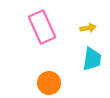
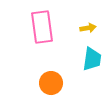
pink rectangle: rotated 16 degrees clockwise
orange circle: moved 2 px right
